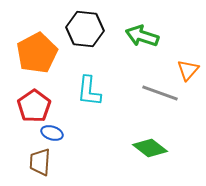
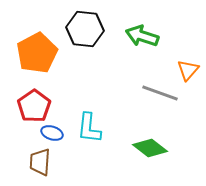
cyan L-shape: moved 37 px down
